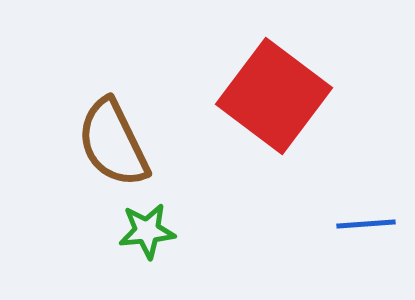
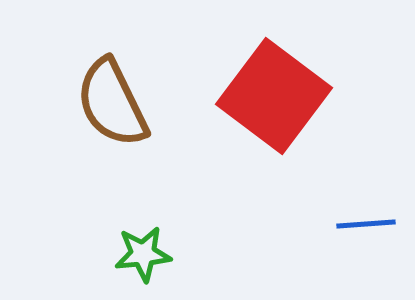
brown semicircle: moved 1 px left, 40 px up
green star: moved 4 px left, 23 px down
